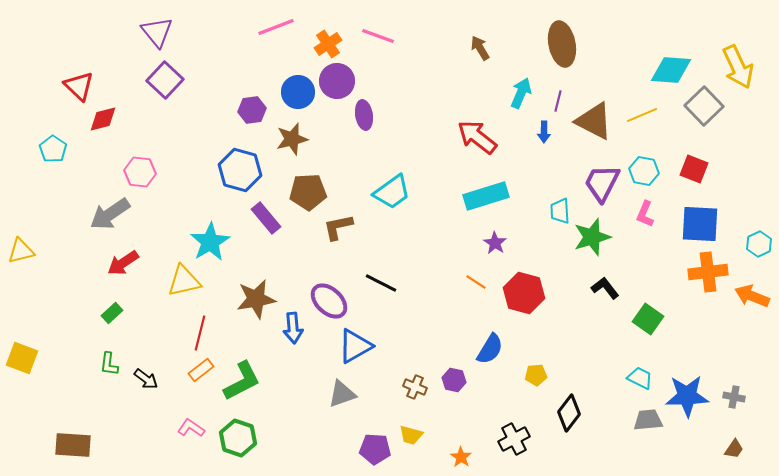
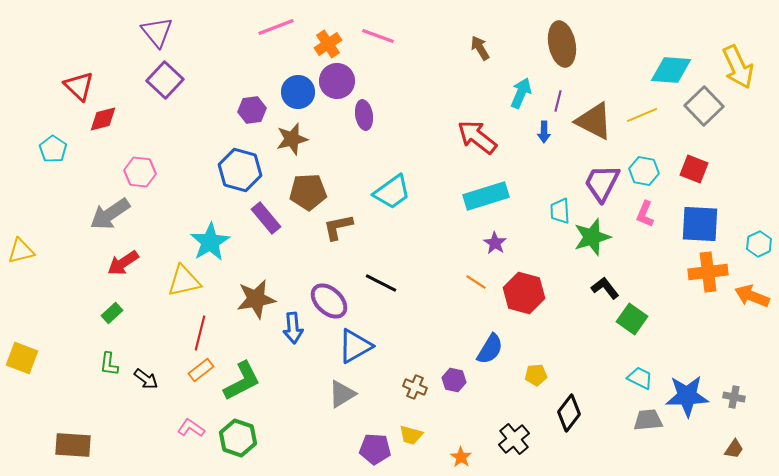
green square at (648, 319): moved 16 px left
gray triangle at (342, 394): rotated 12 degrees counterclockwise
black cross at (514, 439): rotated 12 degrees counterclockwise
